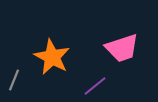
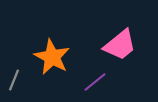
pink trapezoid: moved 2 px left, 3 px up; rotated 21 degrees counterclockwise
purple line: moved 4 px up
